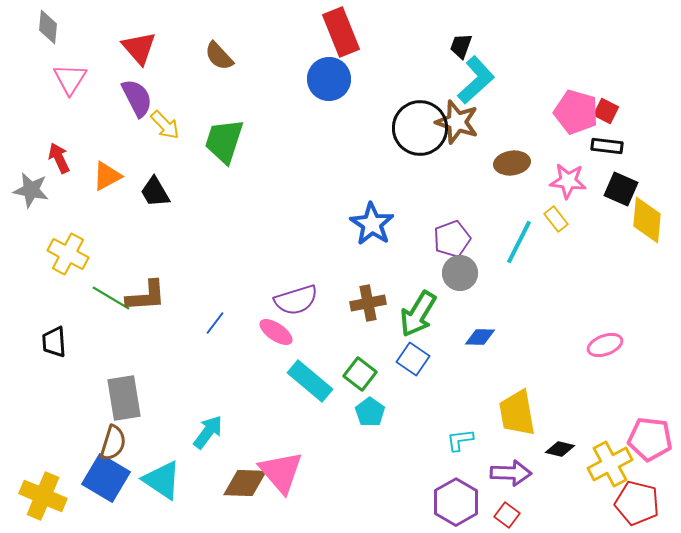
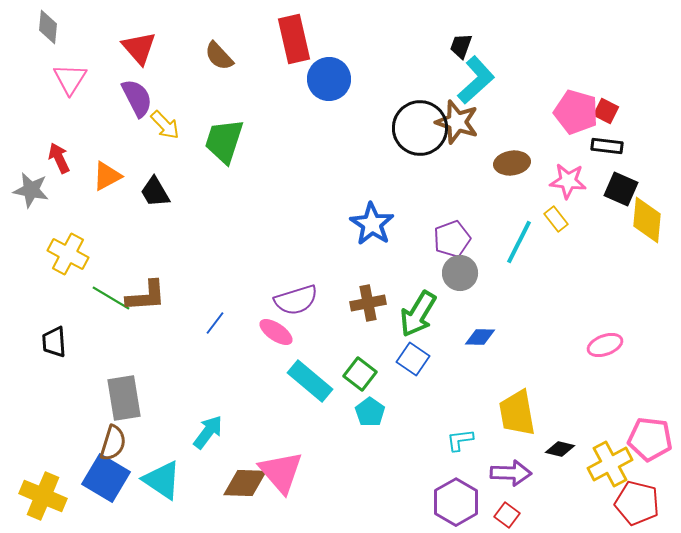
red rectangle at (341, 32): moved 47 px left, 7 px down; rotated 9 degrees clockwise
